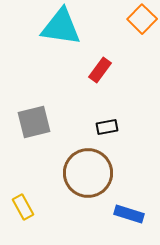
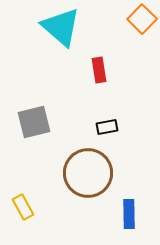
cyan triangle: rotated 33 degrees clockwise
red rectangle: moved 1 px left; rotated 45 degrees counterclockwise
blue rectangle: rotated 72 degrees clockwise
